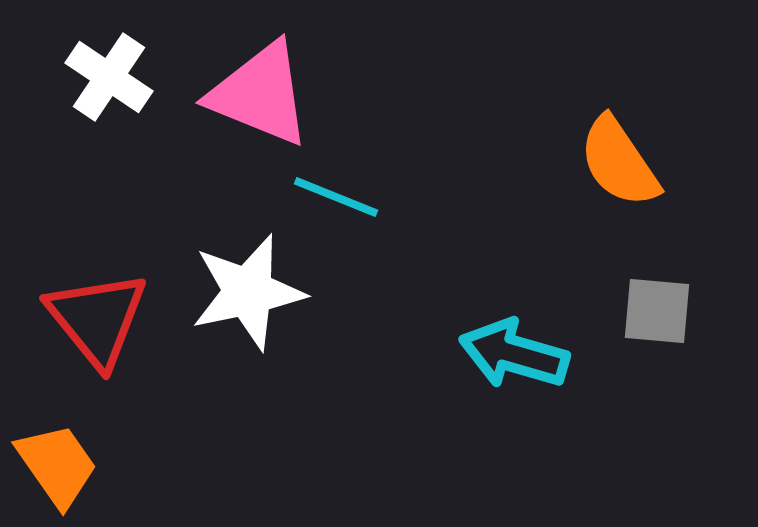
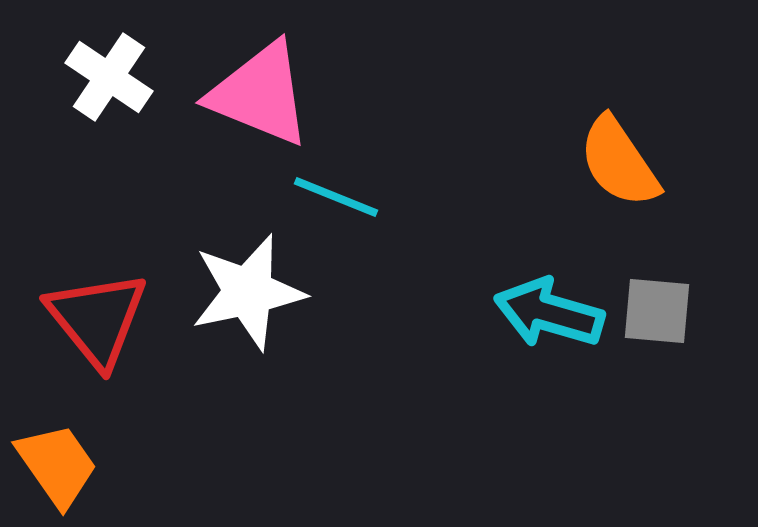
cyan arrow: moved 35 px right, 41 px up
